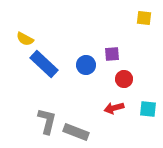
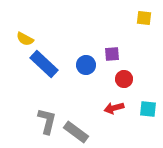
gray rectangle: rotated 15 degrees clockwise
